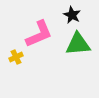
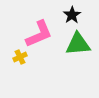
black star: rotated 12 degrees clockwise
yellow cross: moved 4 px right
